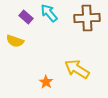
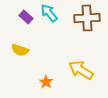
yellow semicircle: moved 5 px right, 9 px down
yellow arrow: moved 4 px right, 1 px down
